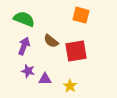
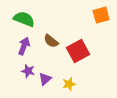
orange square: moved 20 px right; rotated 30 degrees counterclockwise
red square: moved 2 px right; rotated 20 degrees counterclockwise
purple triangle: rotated 40 degrees counterclockwise
yellow star: moved 1 px left, 2 px up; rotated 24 degrees clockwise
